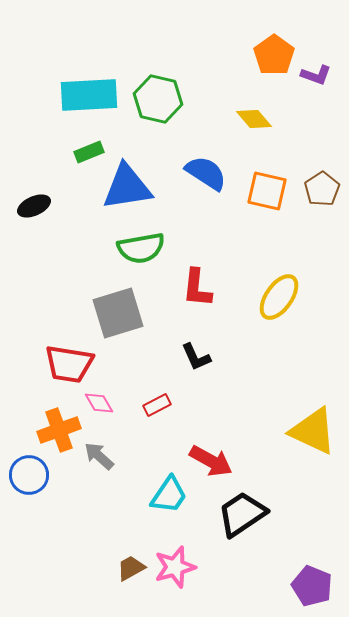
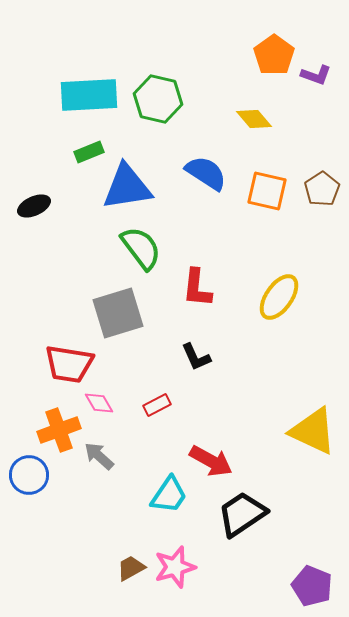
green semicircle: rotated 117 degrees counterclockwise
